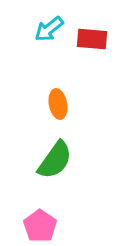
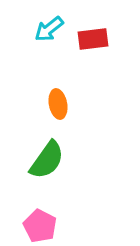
red rectangle: moved 1 px right; rotated 12 degrees counterclockwise
green semicircle: moved 8 px left
pink pentagon: rotated 8 degrees counterclockwise
